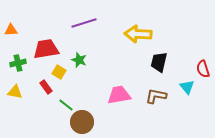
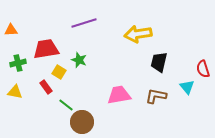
yellow arrow: rotated 12 degrees counterclockwise
